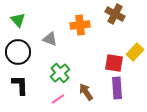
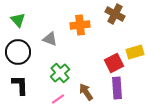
yellow rectangle: rotated 30 degrees clockwise
red square: rotated 36 degrees counterclockwise
